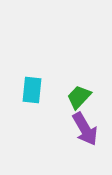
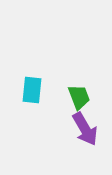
green trapezoid: rotated 116 degrees clockwise
